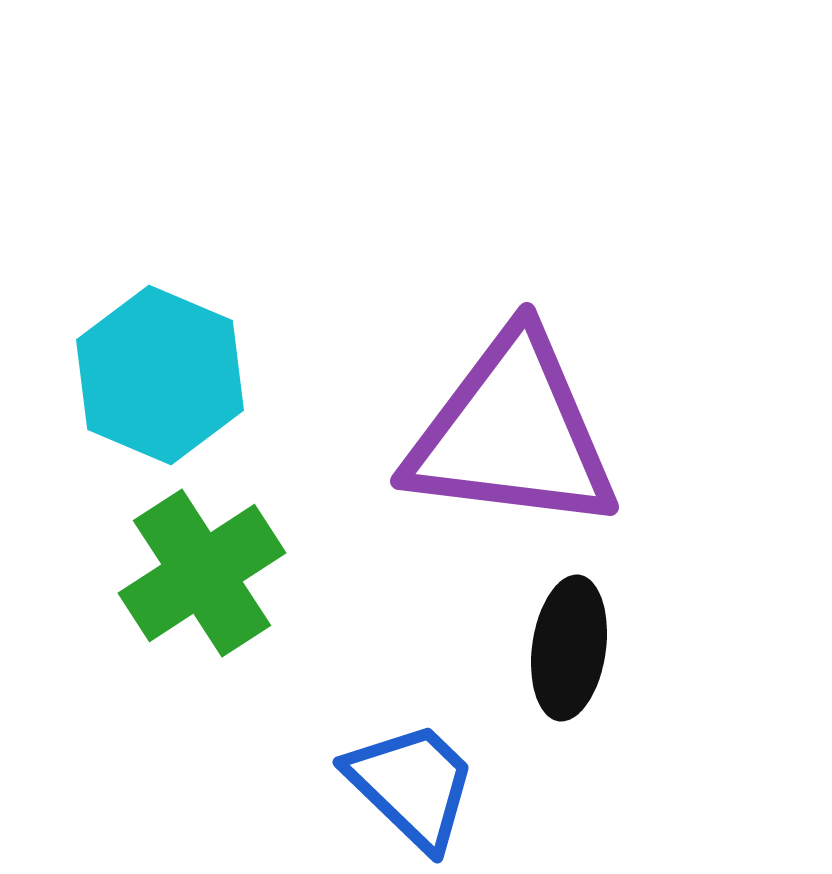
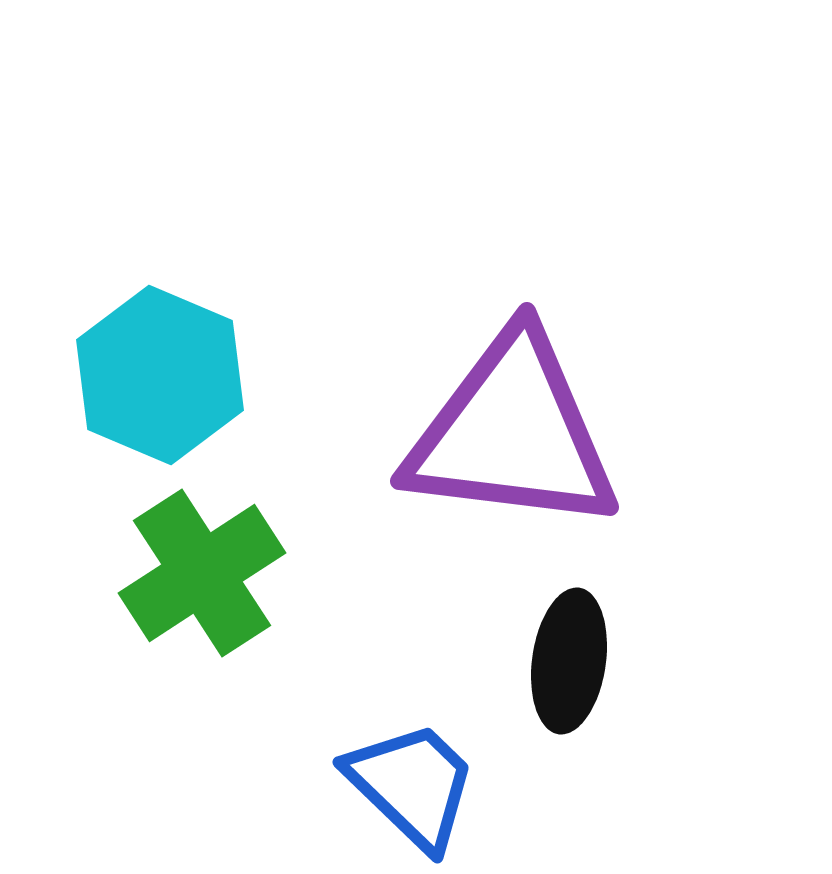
black ellipse: moved 13 px down
